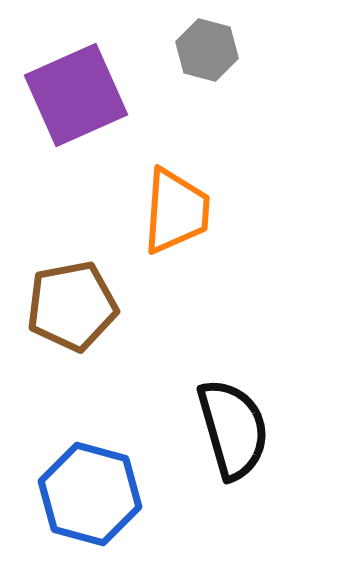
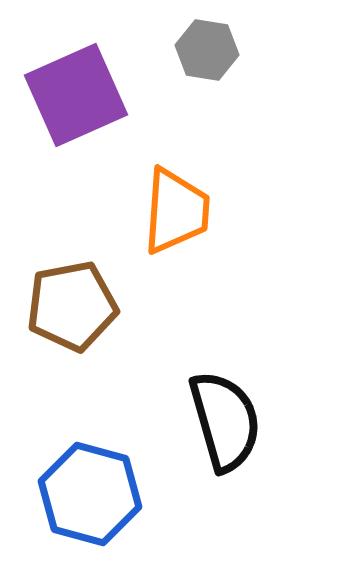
gray hexagon: rotated 6 degrees counterclockwise
black semicircle: moved 8 px left, 8 px up
